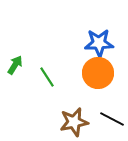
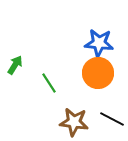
blue star: rotated 8 degrees clockwise
green line: moved 2 px right, 6 px down
brown star: rotated 20 degrees clockwise
